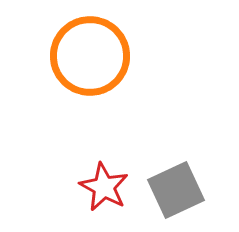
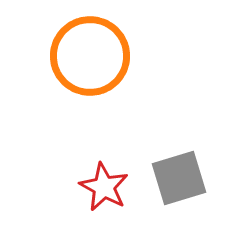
gray square: moved 3 px right, 12 px up; rotated 8 degrees clockwise
